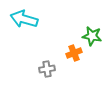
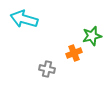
green star: rotated 24 degrees counterclockwise
gray cross: rotated 21 degrees clockwise
